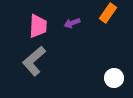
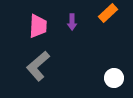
orange rectangle: rotated 12 degrees clockwise
purple arrow: moved 1 px up; rotated 70 degrees counterclockwise
gray L-shape: moved 4 px right, 5 px down
